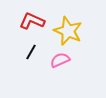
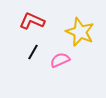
yellow star: moved 12 px right, 1 px down
black line: moved 2 px right
